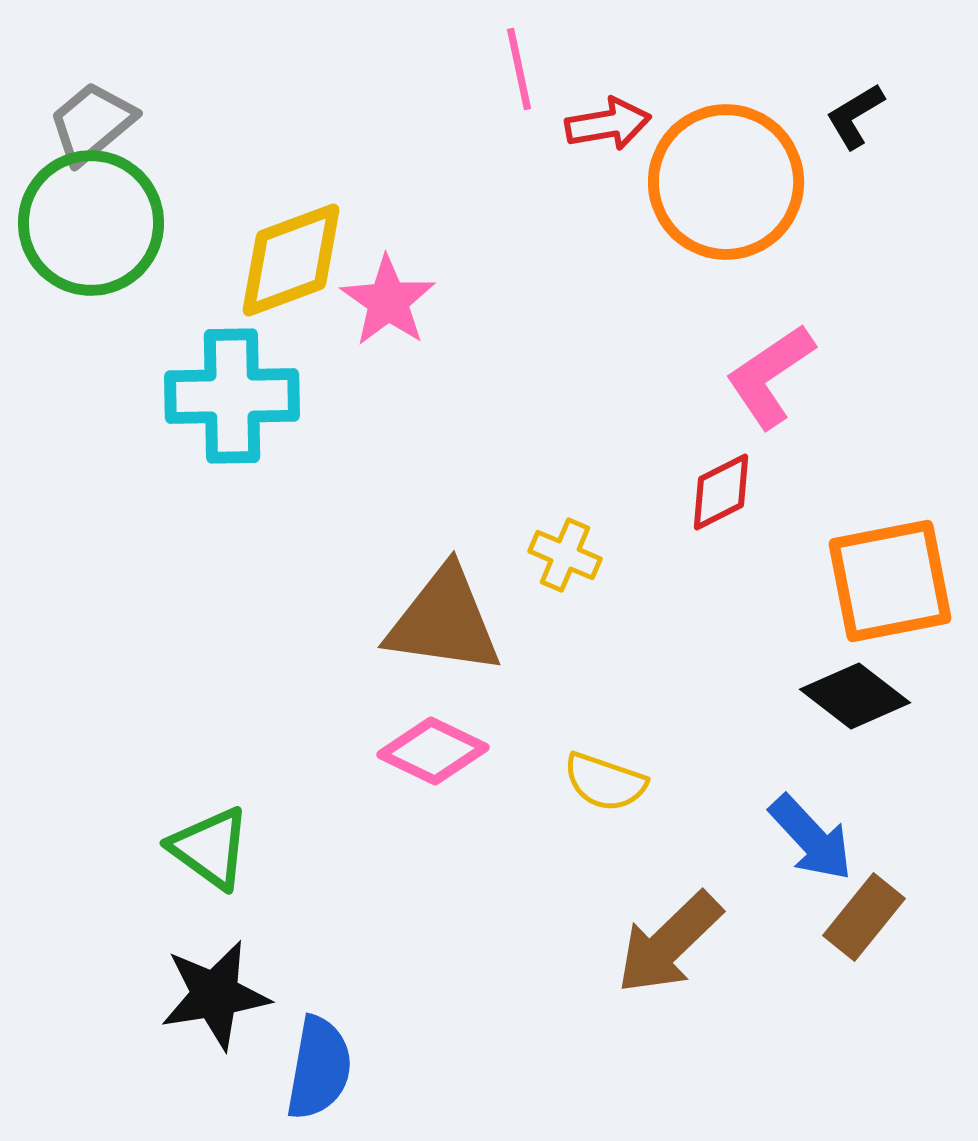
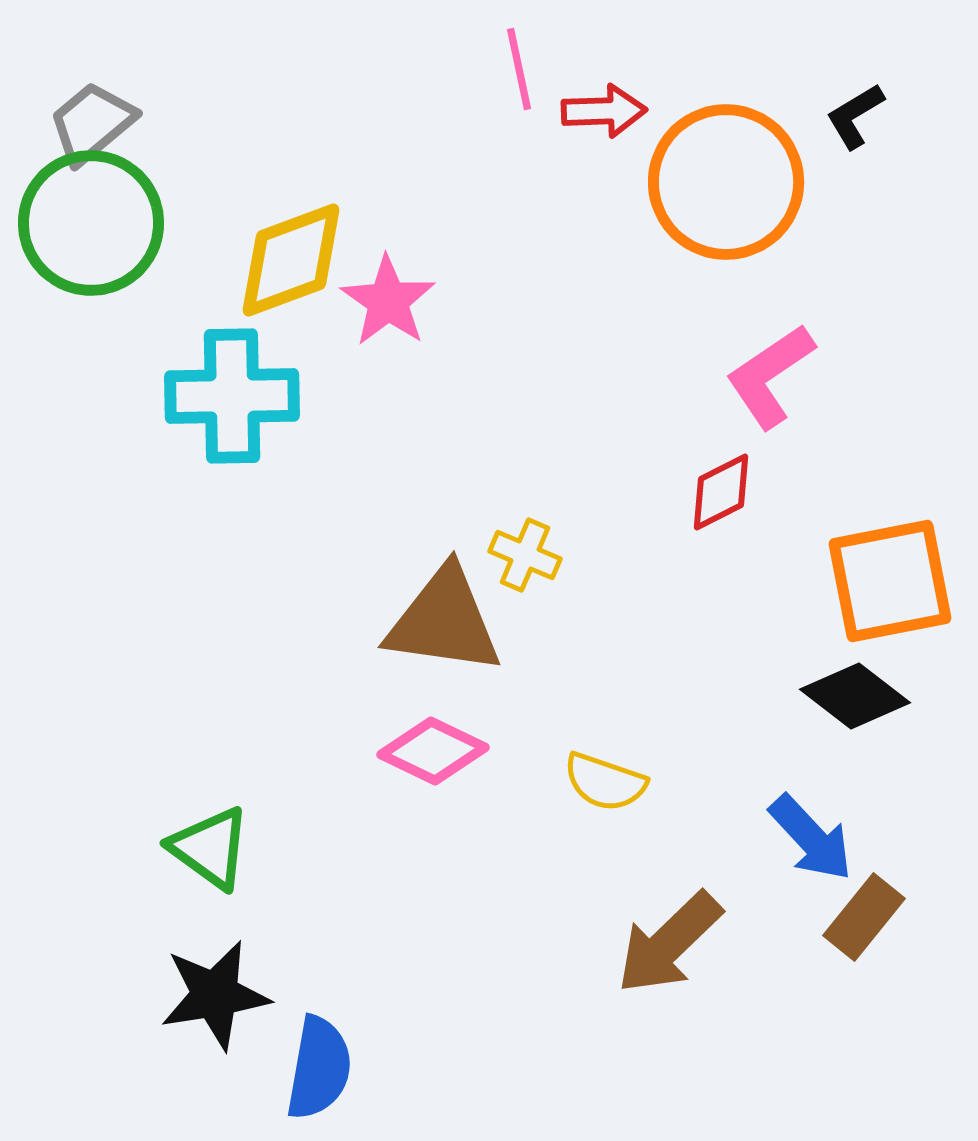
red arrow: moved 4 px left, 13 px up; rotated 8 degrees clockwise
yellow cross: moved 40 px left
